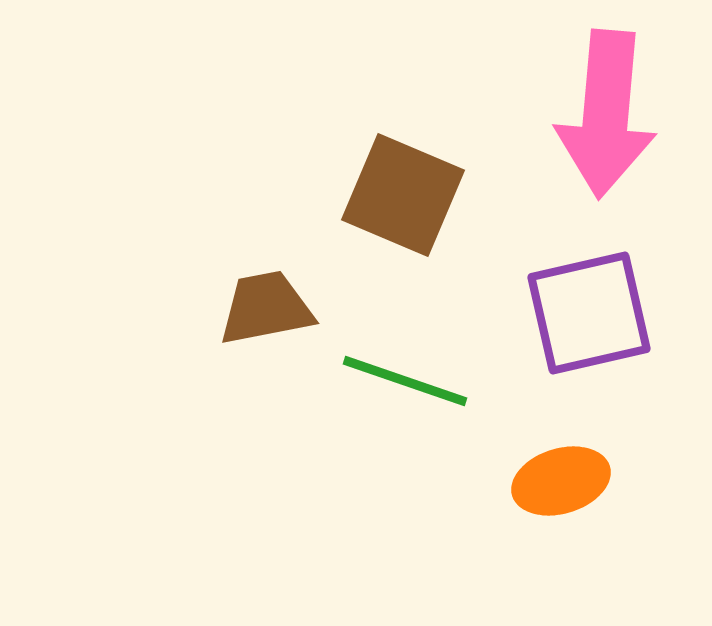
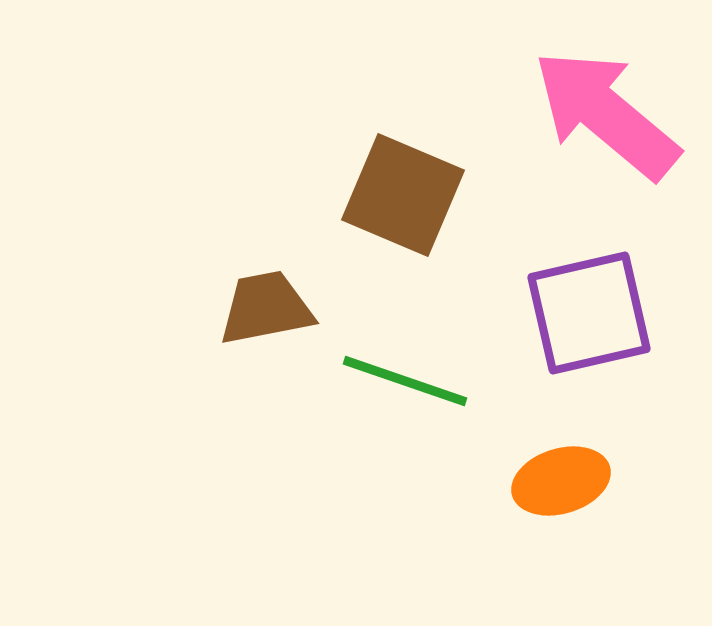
pink arrow: rotated 125 degrees clockwise
